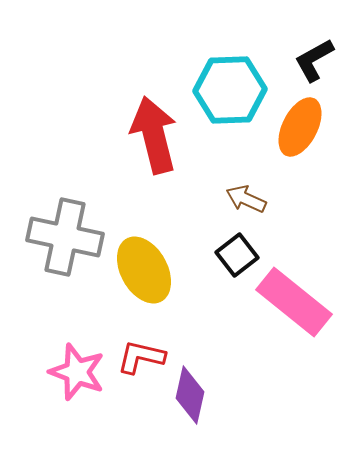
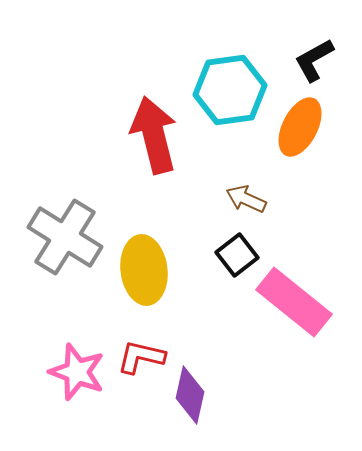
cyan hexagon: rotated 6 degrees counterclockwise
gray cross: rotated 20 degrees clockwise
yellow ellipse: rotated 22 degrees clockwise
